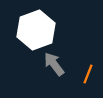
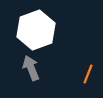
gray arrow: moved 23 px left, 4 px down; rotated 15 degrees clockwise
